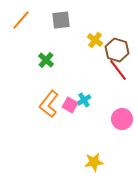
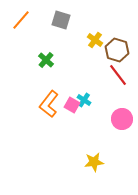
gray square: rotated 24 degrees clockwise
red line: moved 5 px down
cyan cross: rotated 24 degrees counterclockwise
pink square: moved 2 px right
